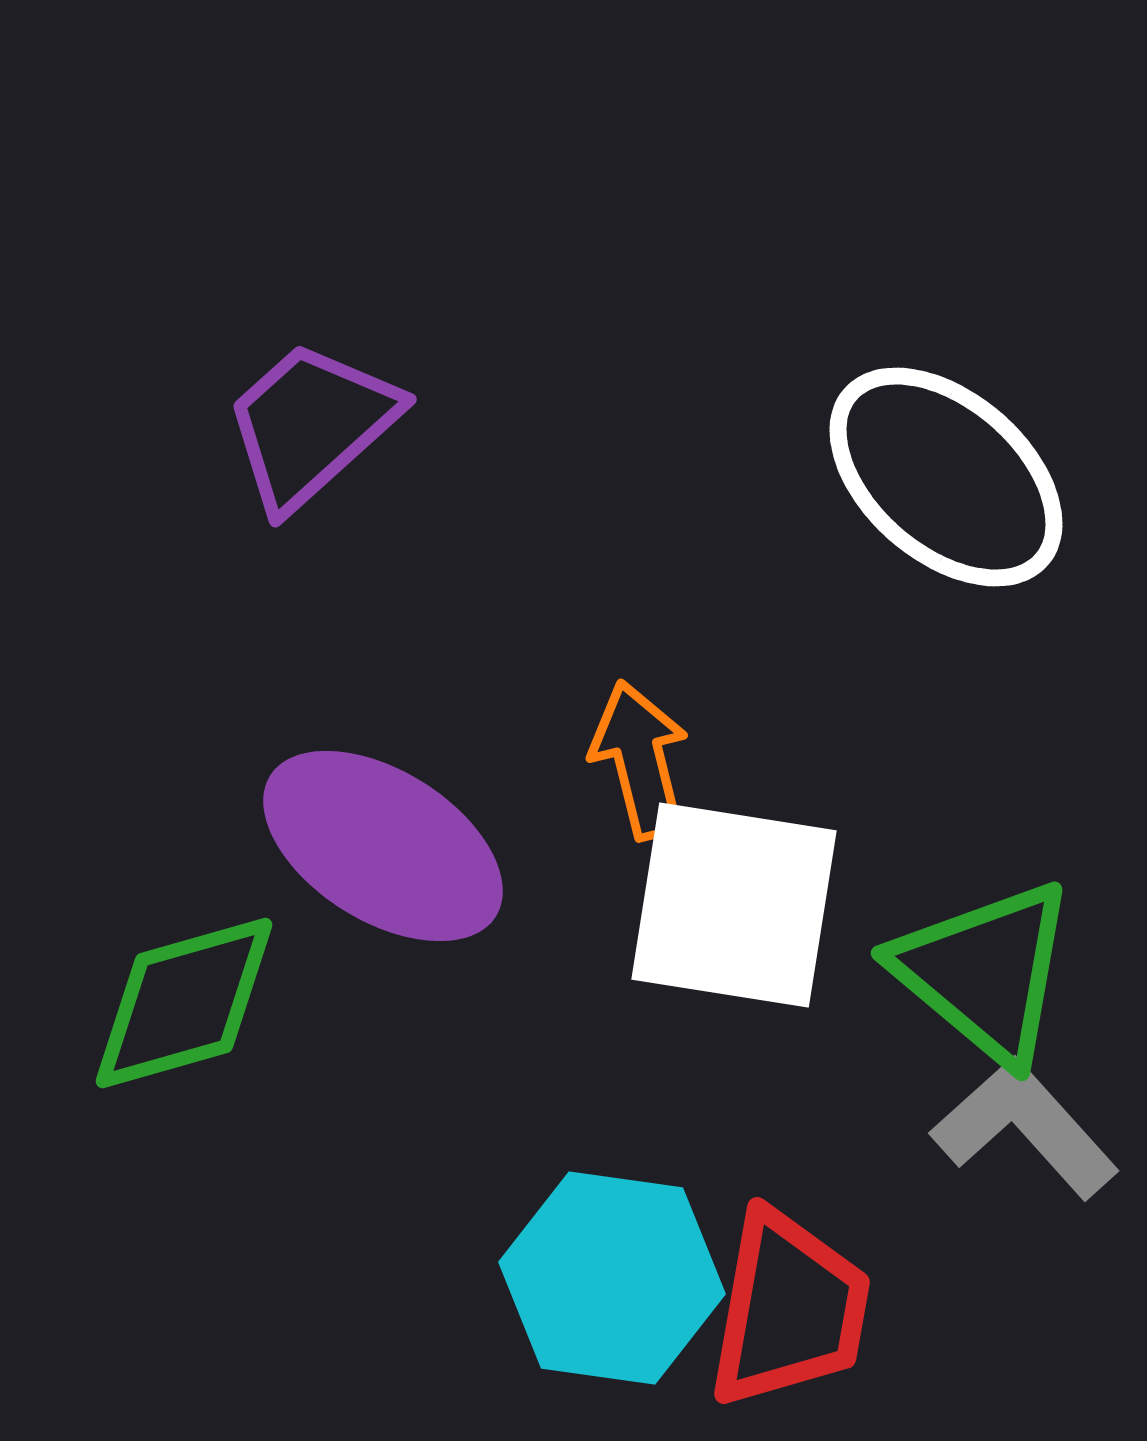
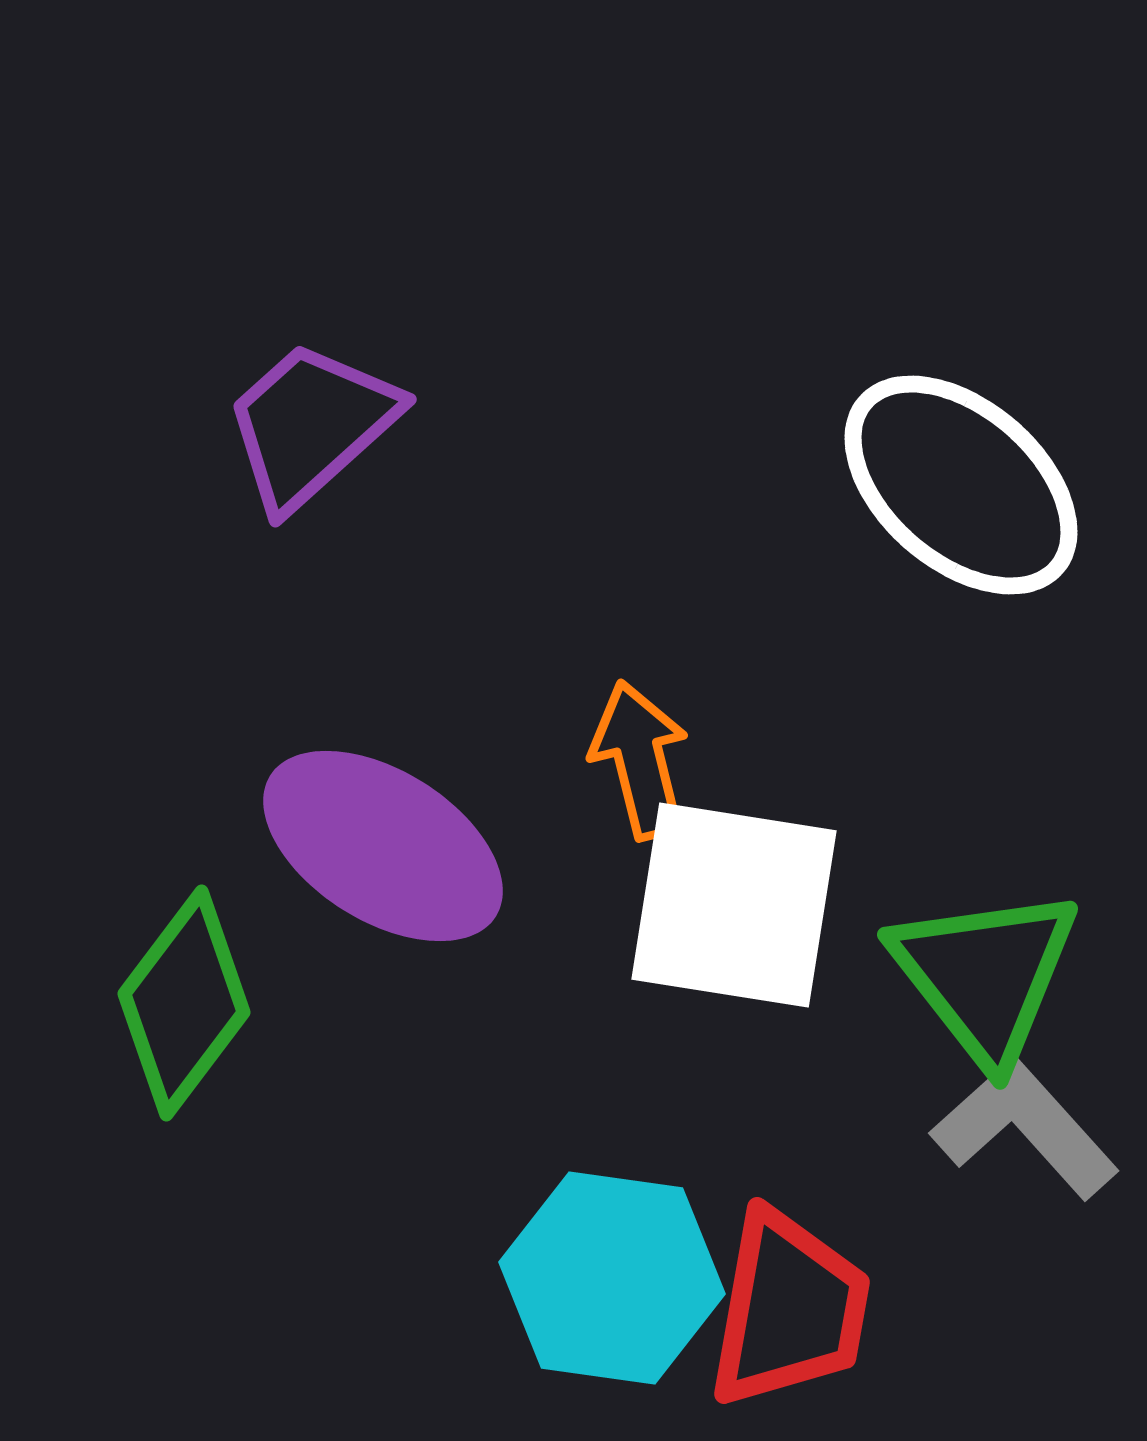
white ellipse: moved 15 px right, 8 px down
green triangle: moved 3 px down; rotated 12 degrees clockwise
green diamond: rotated 37 degrees counterclockwise
